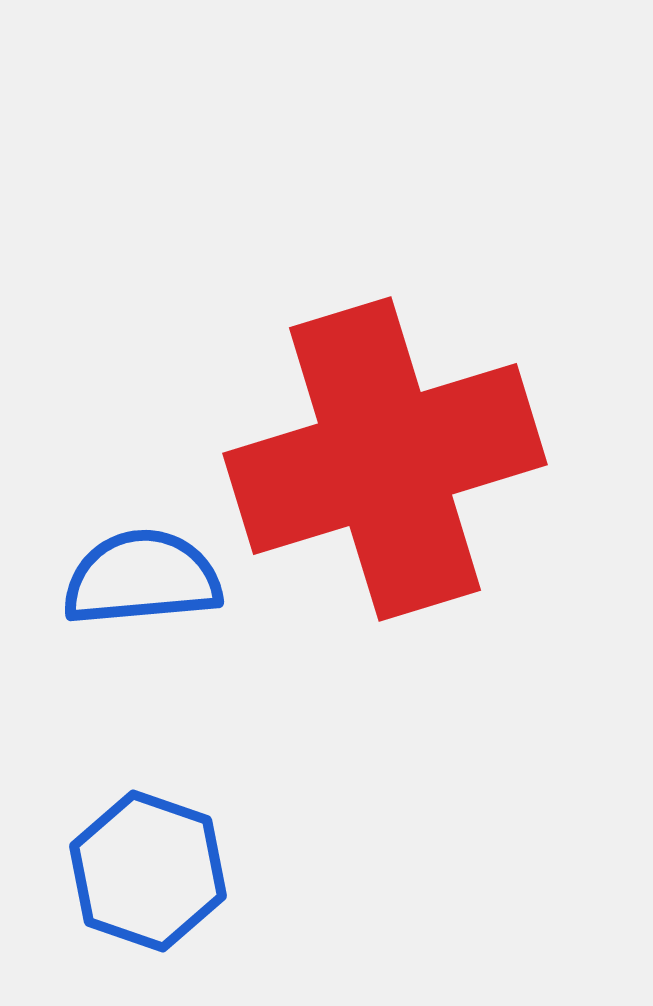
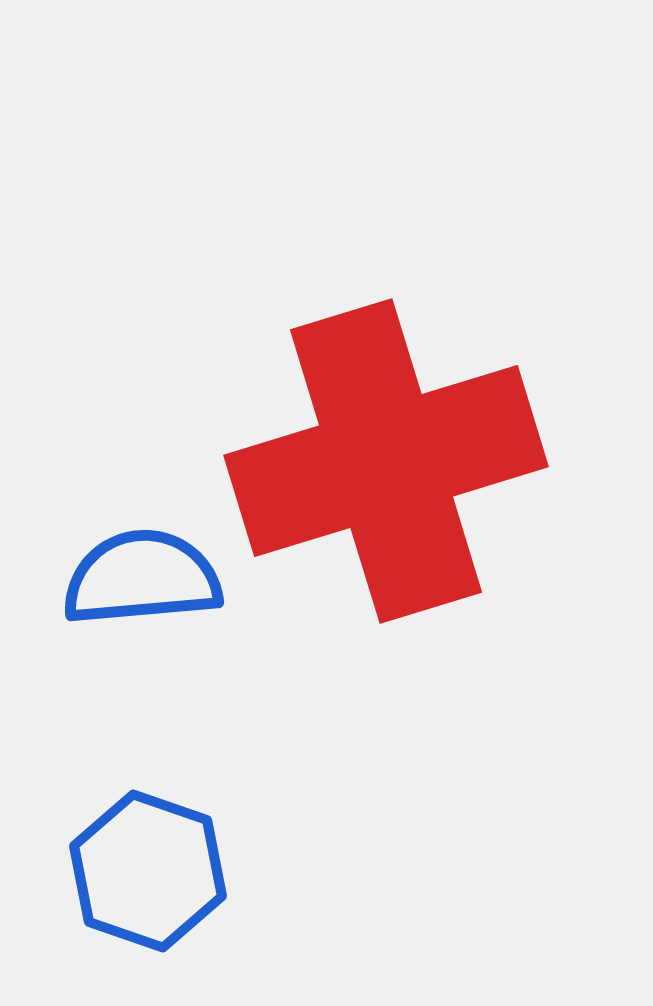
red cross: moved 1 px right, 2 px down
